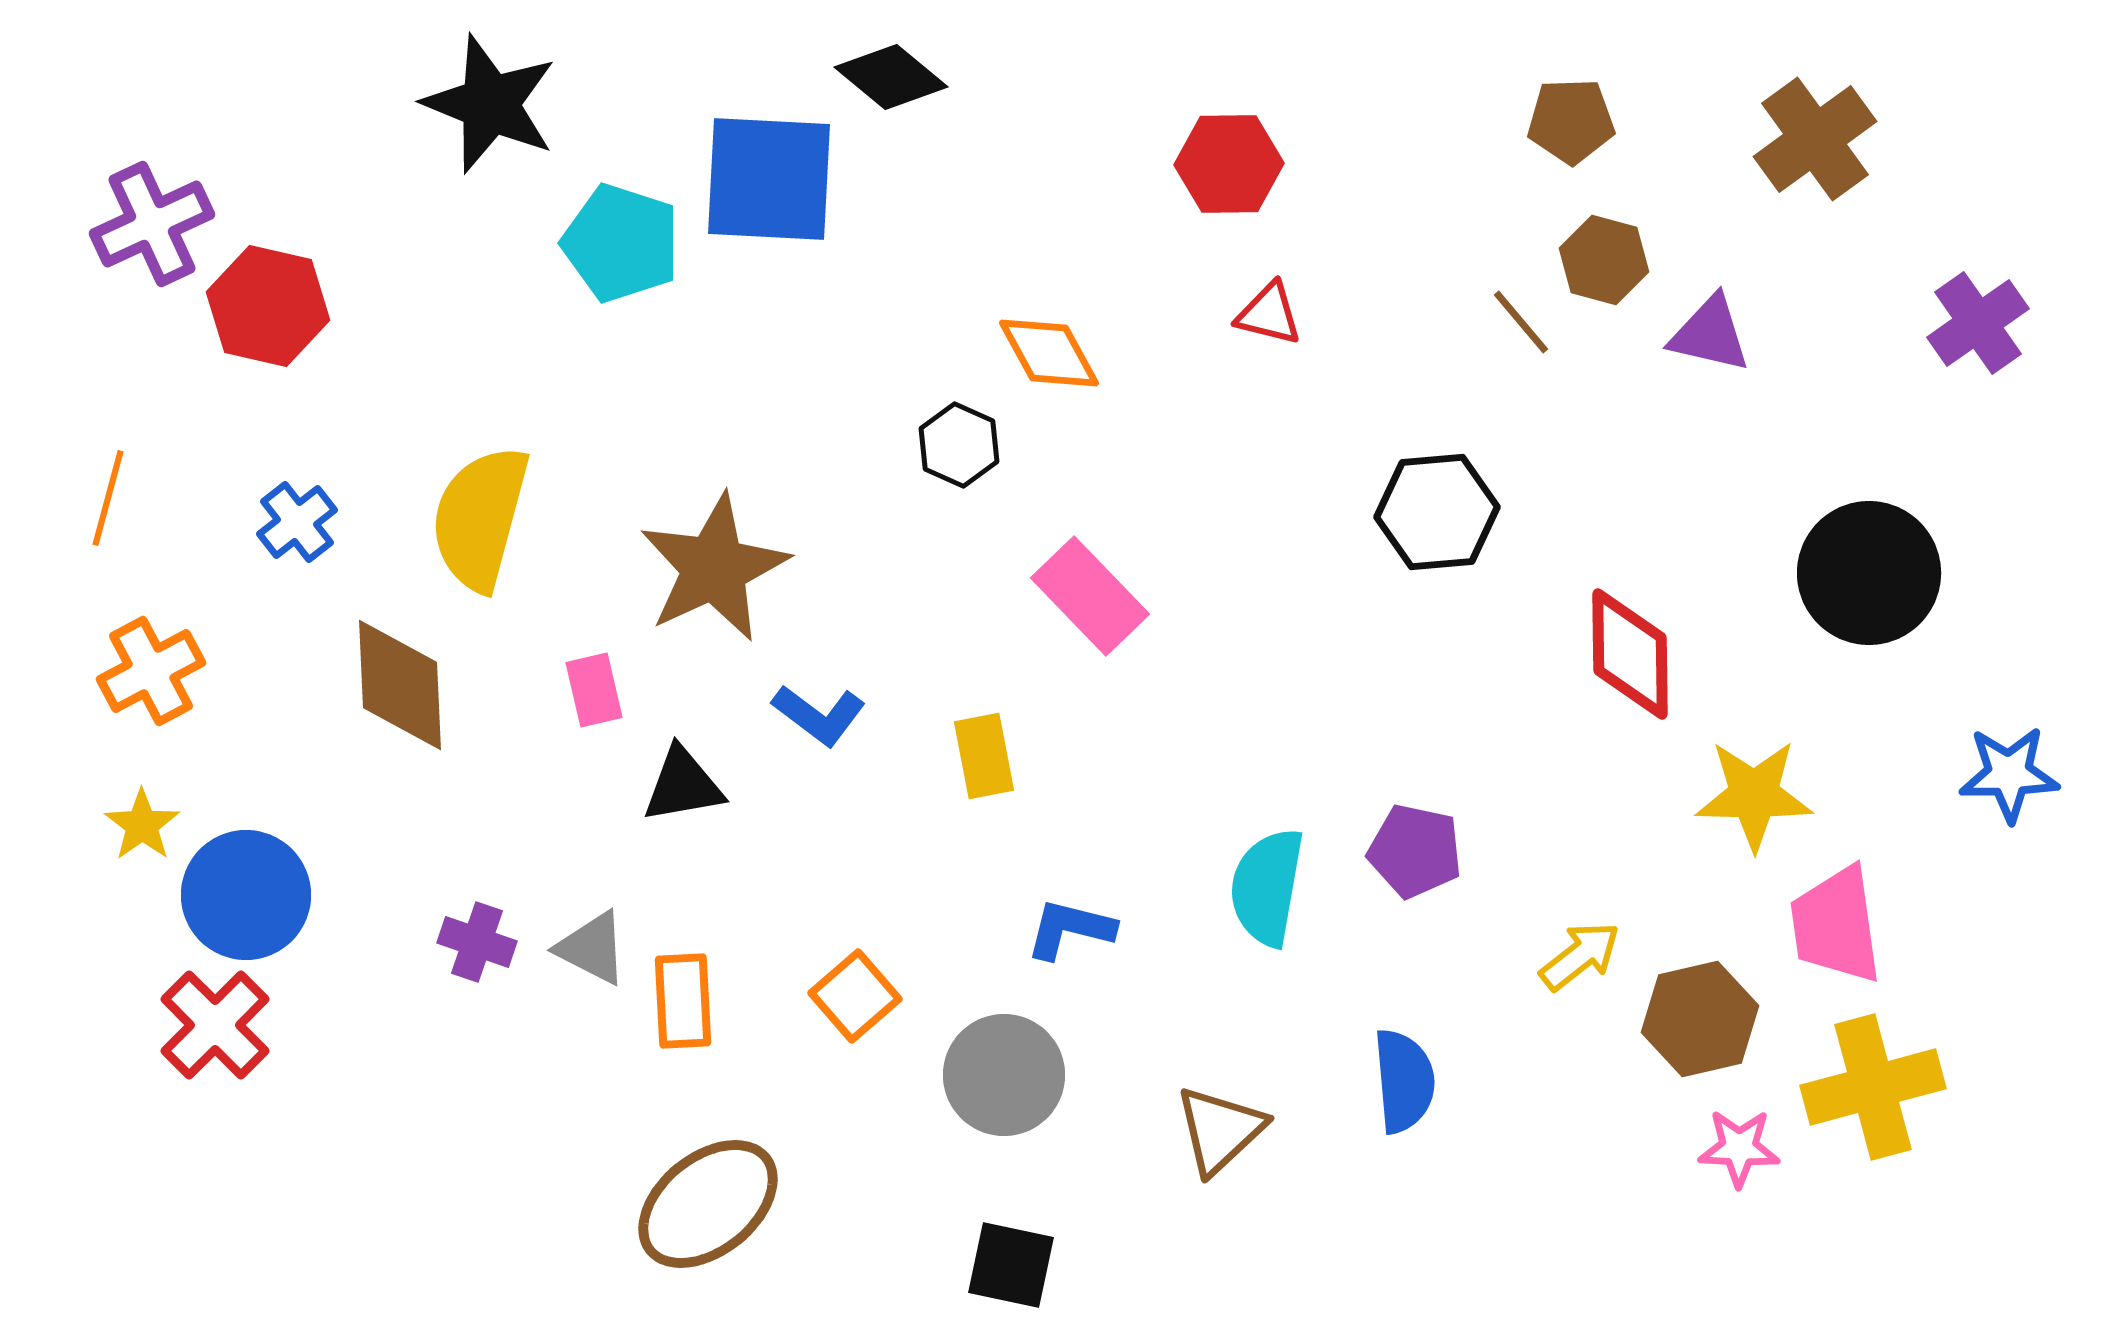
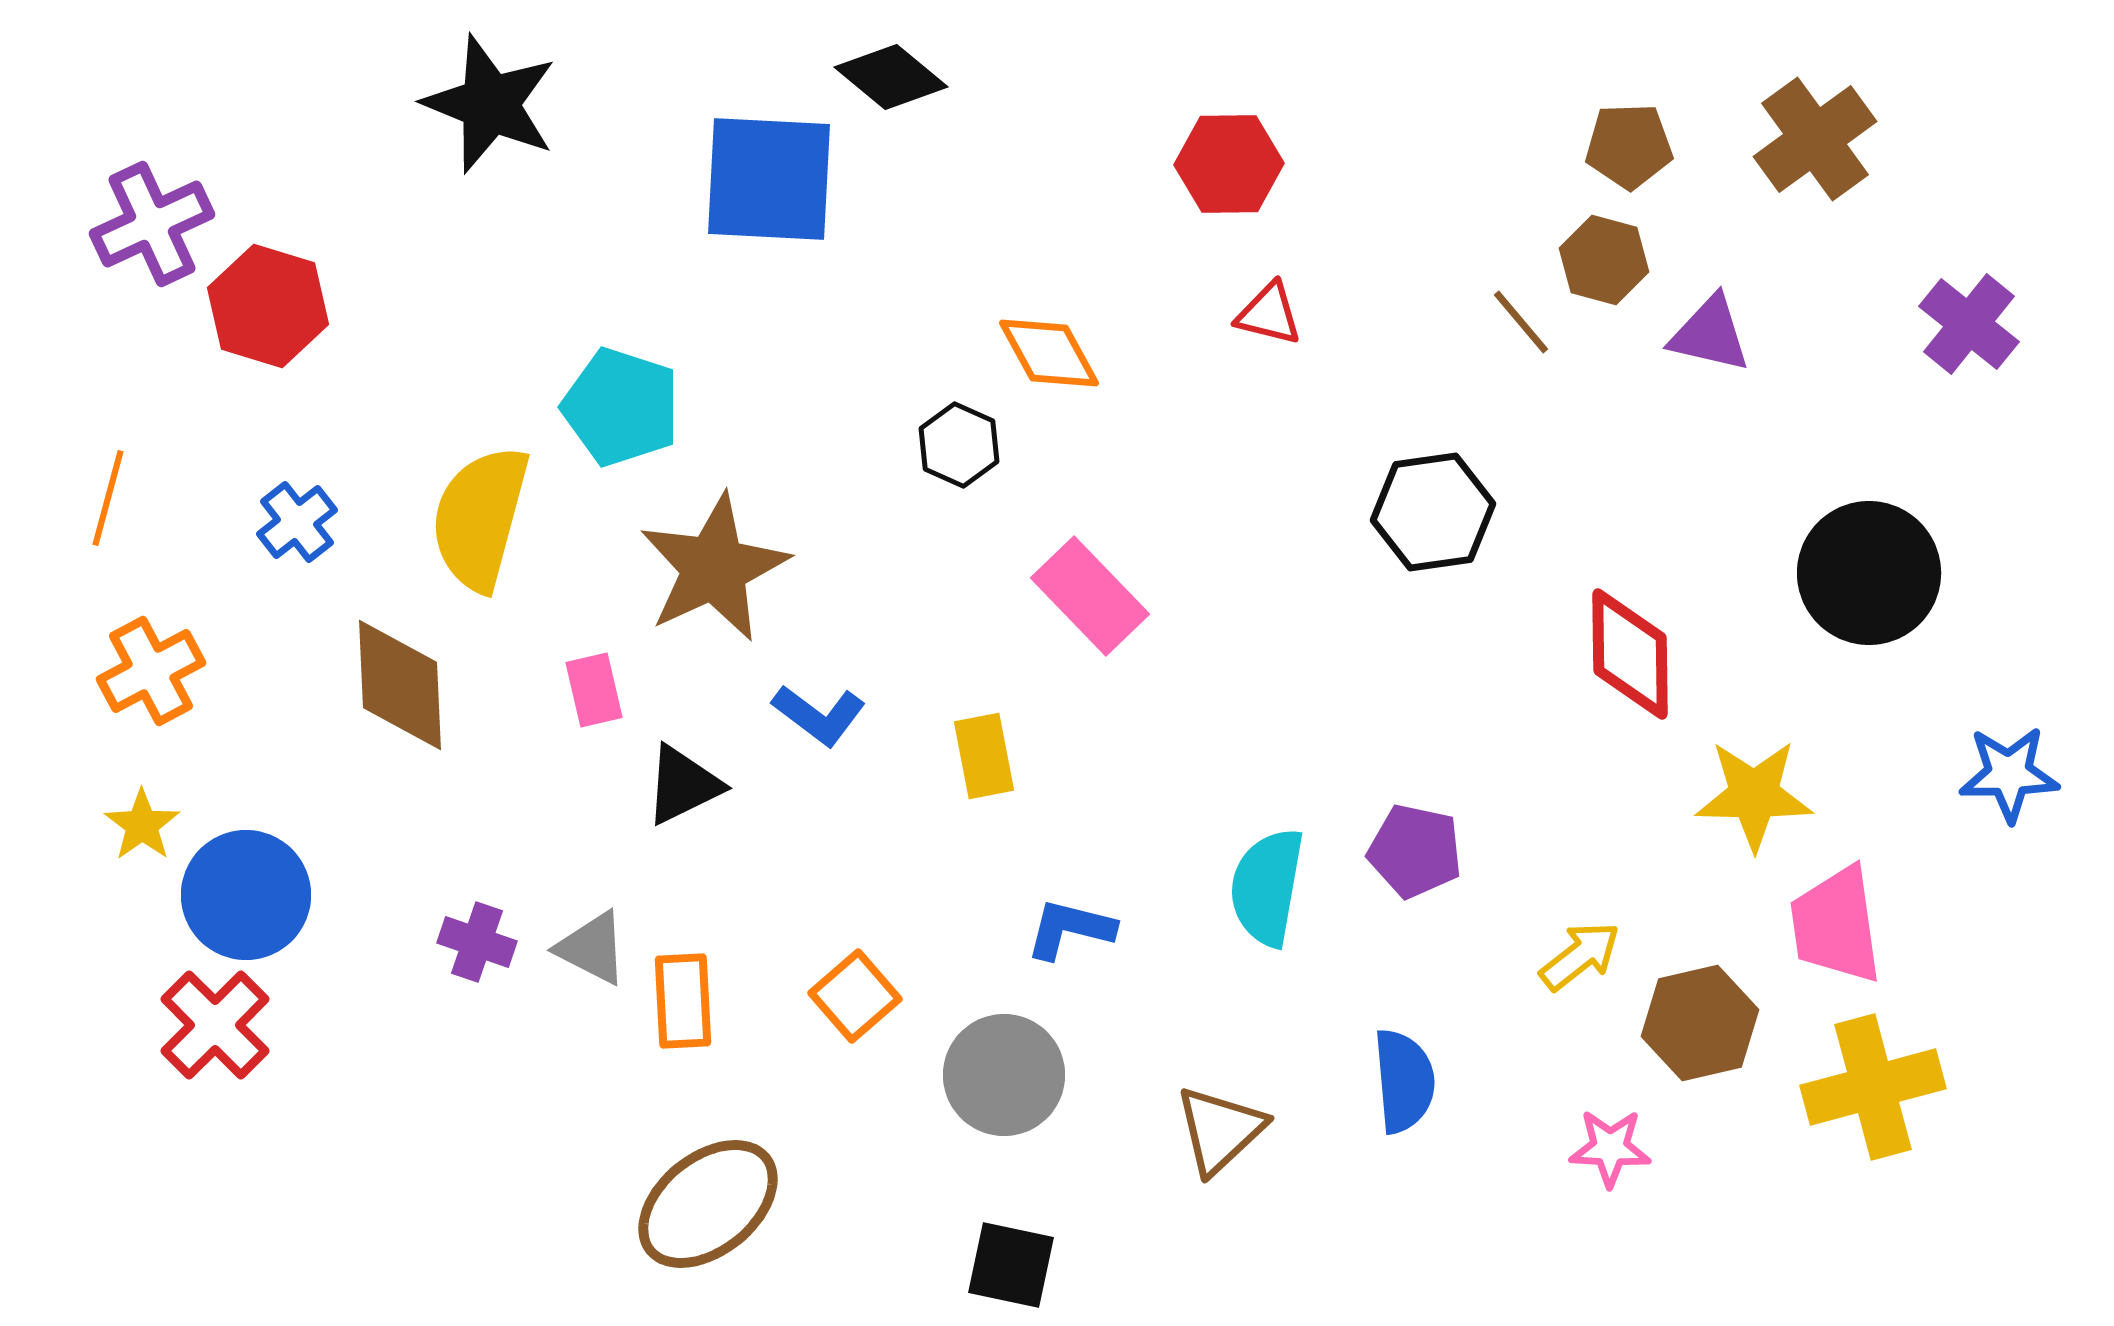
brown pentagon at (1571, 121): moved 58 px right, 25 px down
cyan pentagon at (621, 243): moved 164 px down
red hexagon at (268, 306): rotated 4 degrees clockwise
purple cross at (1978, 323): moved 9 px left, 1 px down; rotated 16 degrees counterclockwise
black hexagon at (1437, 512): moved 4 px left; rotated 3 degrees counterclockwise
black triangle at (683, 785): rotated 16 degrees counterclockwise
brown hexagon at (1700, 1019): moved 4 px down
pink star at (1739, 1148): moved 129 px left
